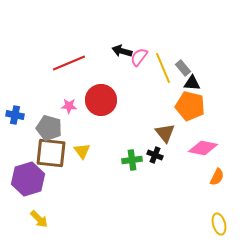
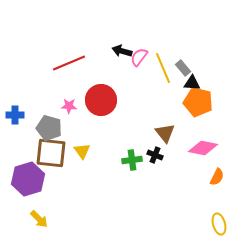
orange pentagon: moved 8 px right, 4 px up
blue cross: rotated 12 degrees counterclockwise
